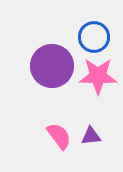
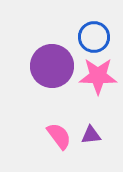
purple triangle: moved 1 px up
